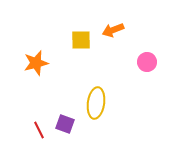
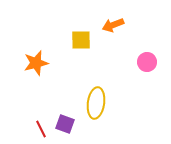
orange arrow: moved 5 px up
red line: moved 2 px right, 1 px up
